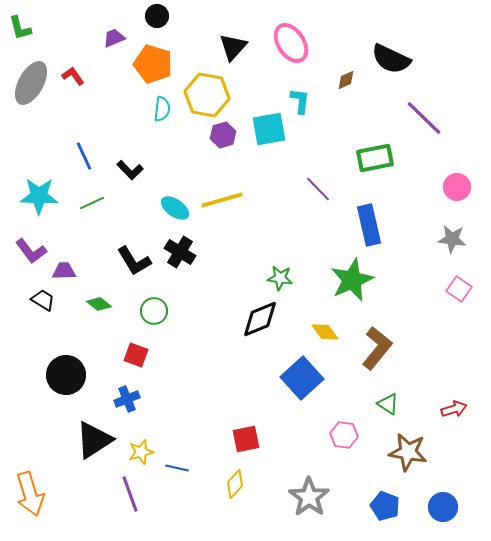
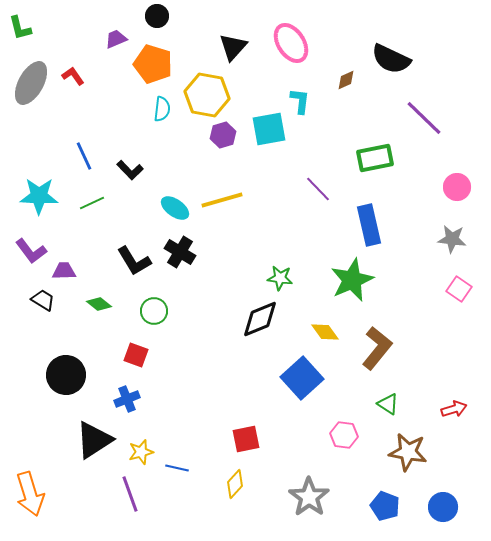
purple trapezoid at (114, 38): moved 2 px right, 1 px down
